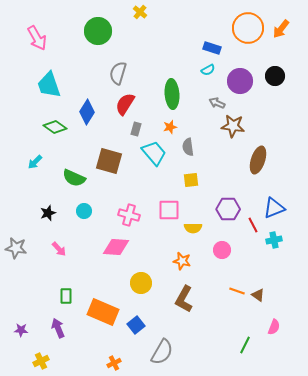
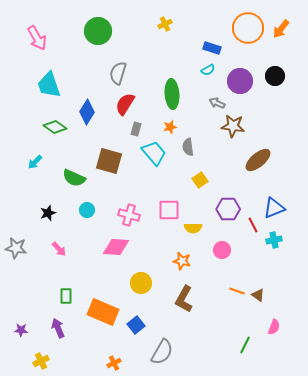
yellow cross at (140, 12): moved 25 px right, 12 px down; rotated 24 degrees clockwise
brown ellipse at (258, 160): rotated 32 degrees clockwise
yellow square at (191, 180): moved 9 px right; rotated 28 degrees counterclockwise
cyan circle at (84, 211): moved 3 px right, 1 px up
